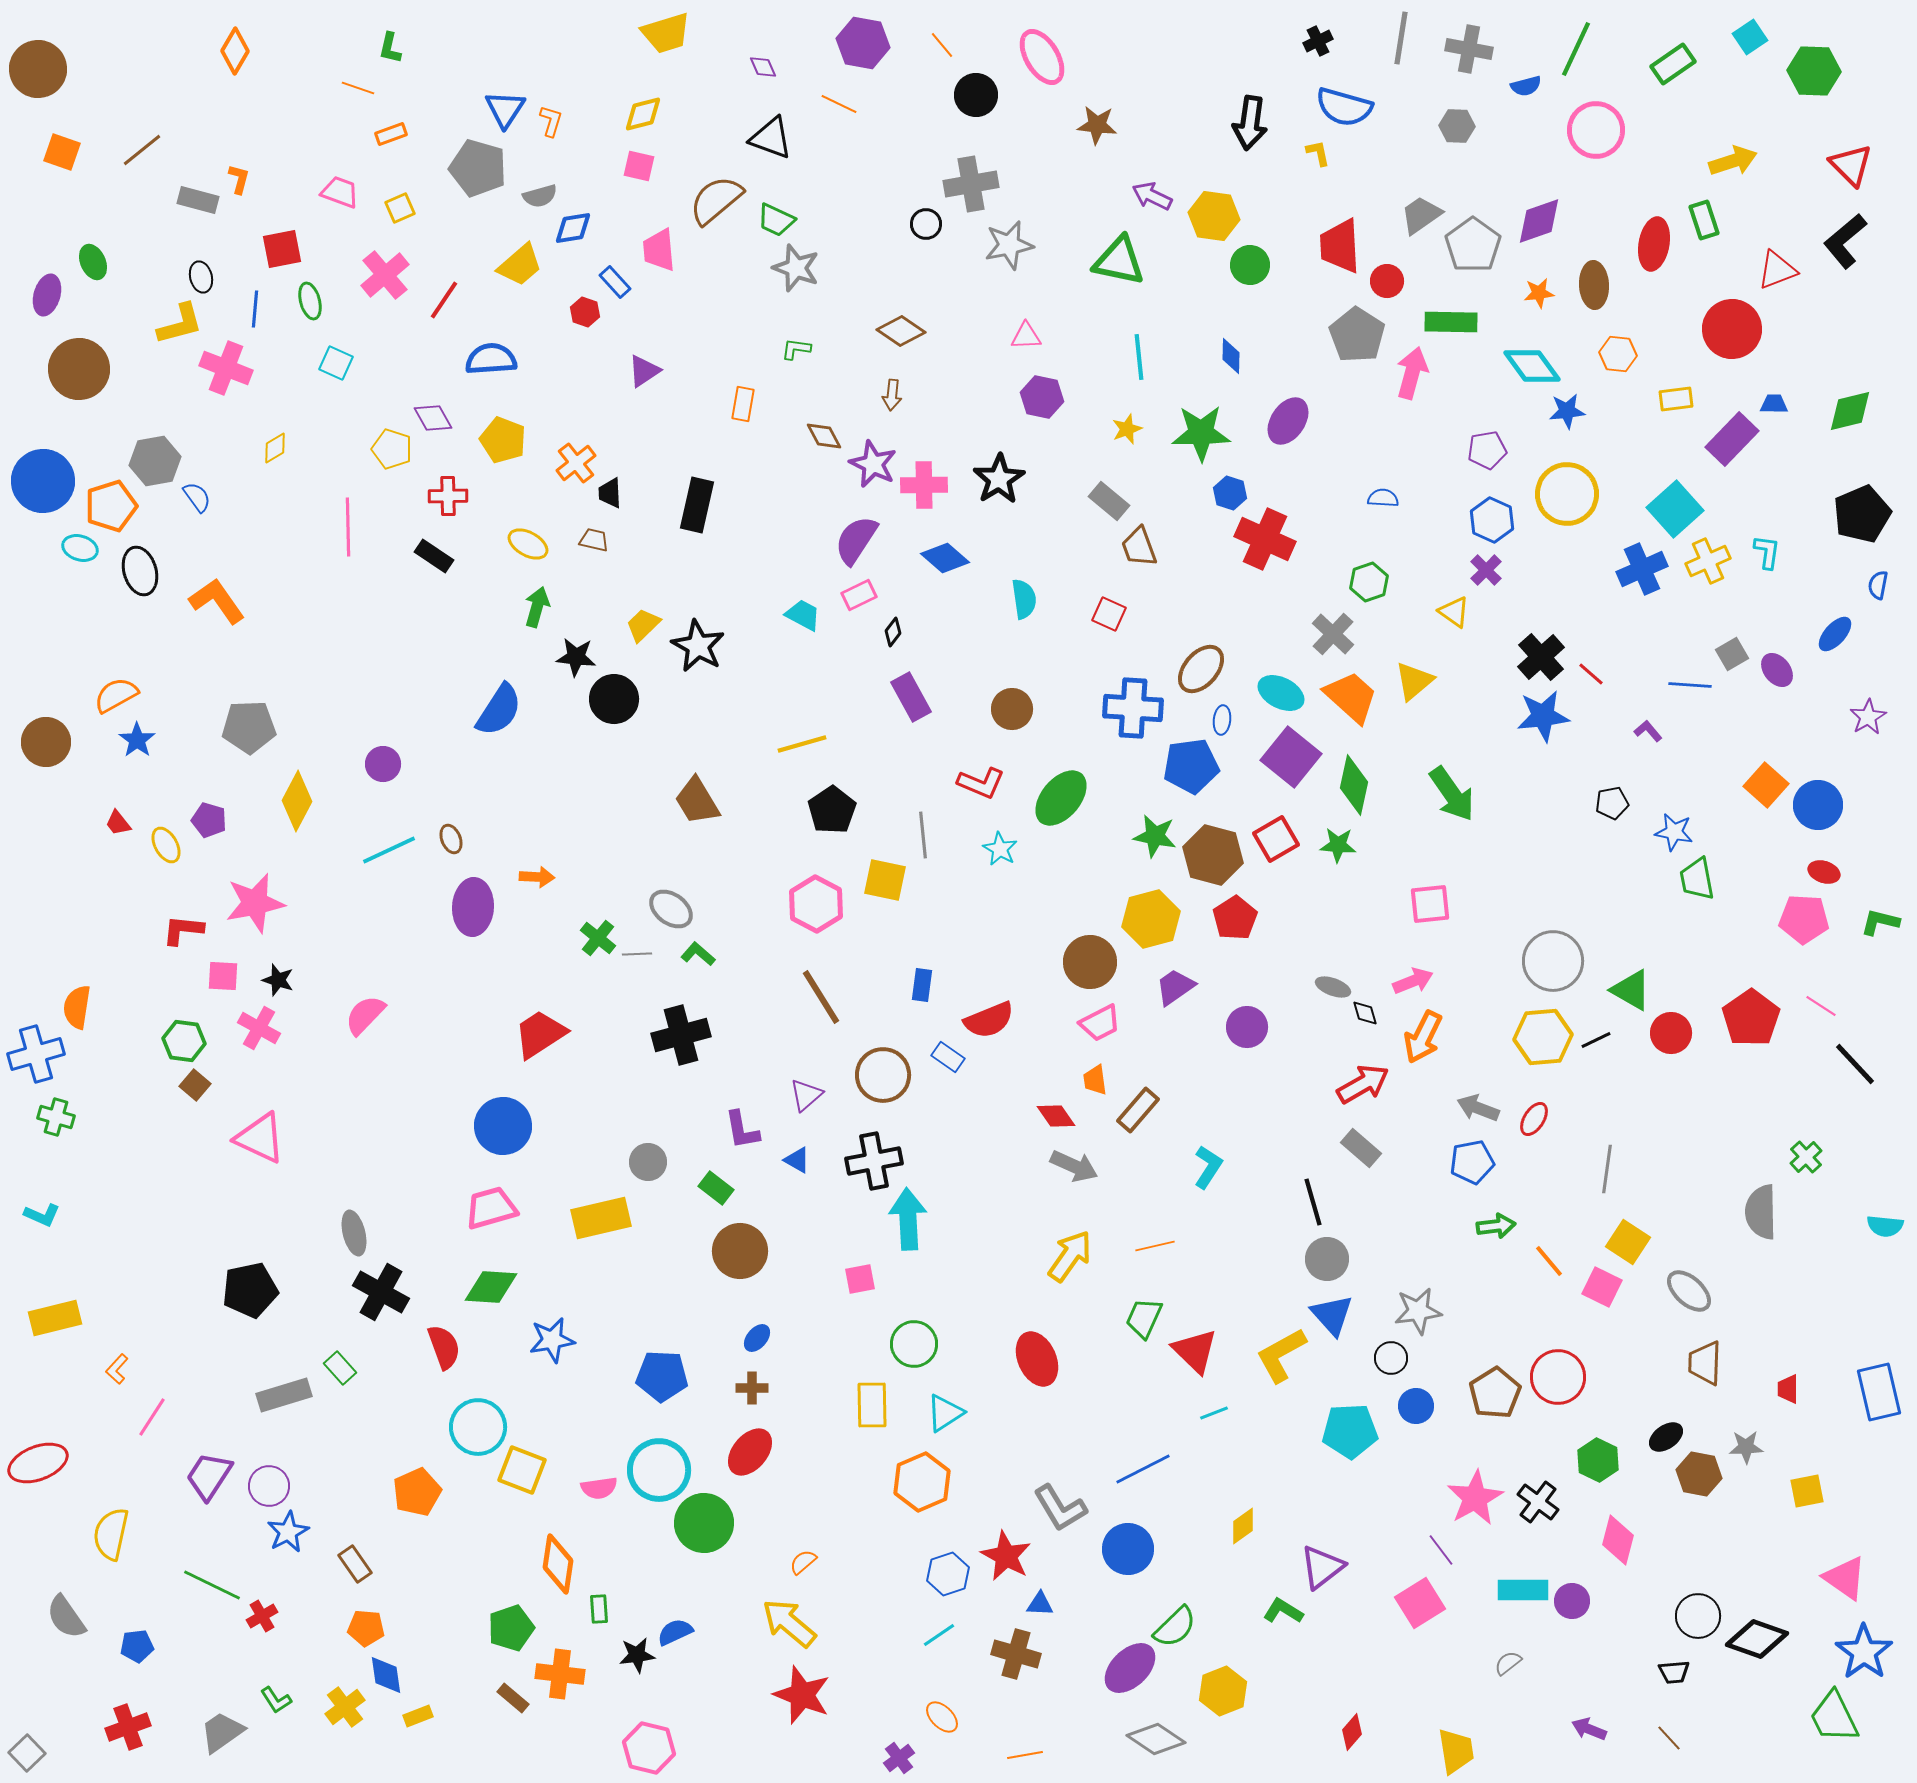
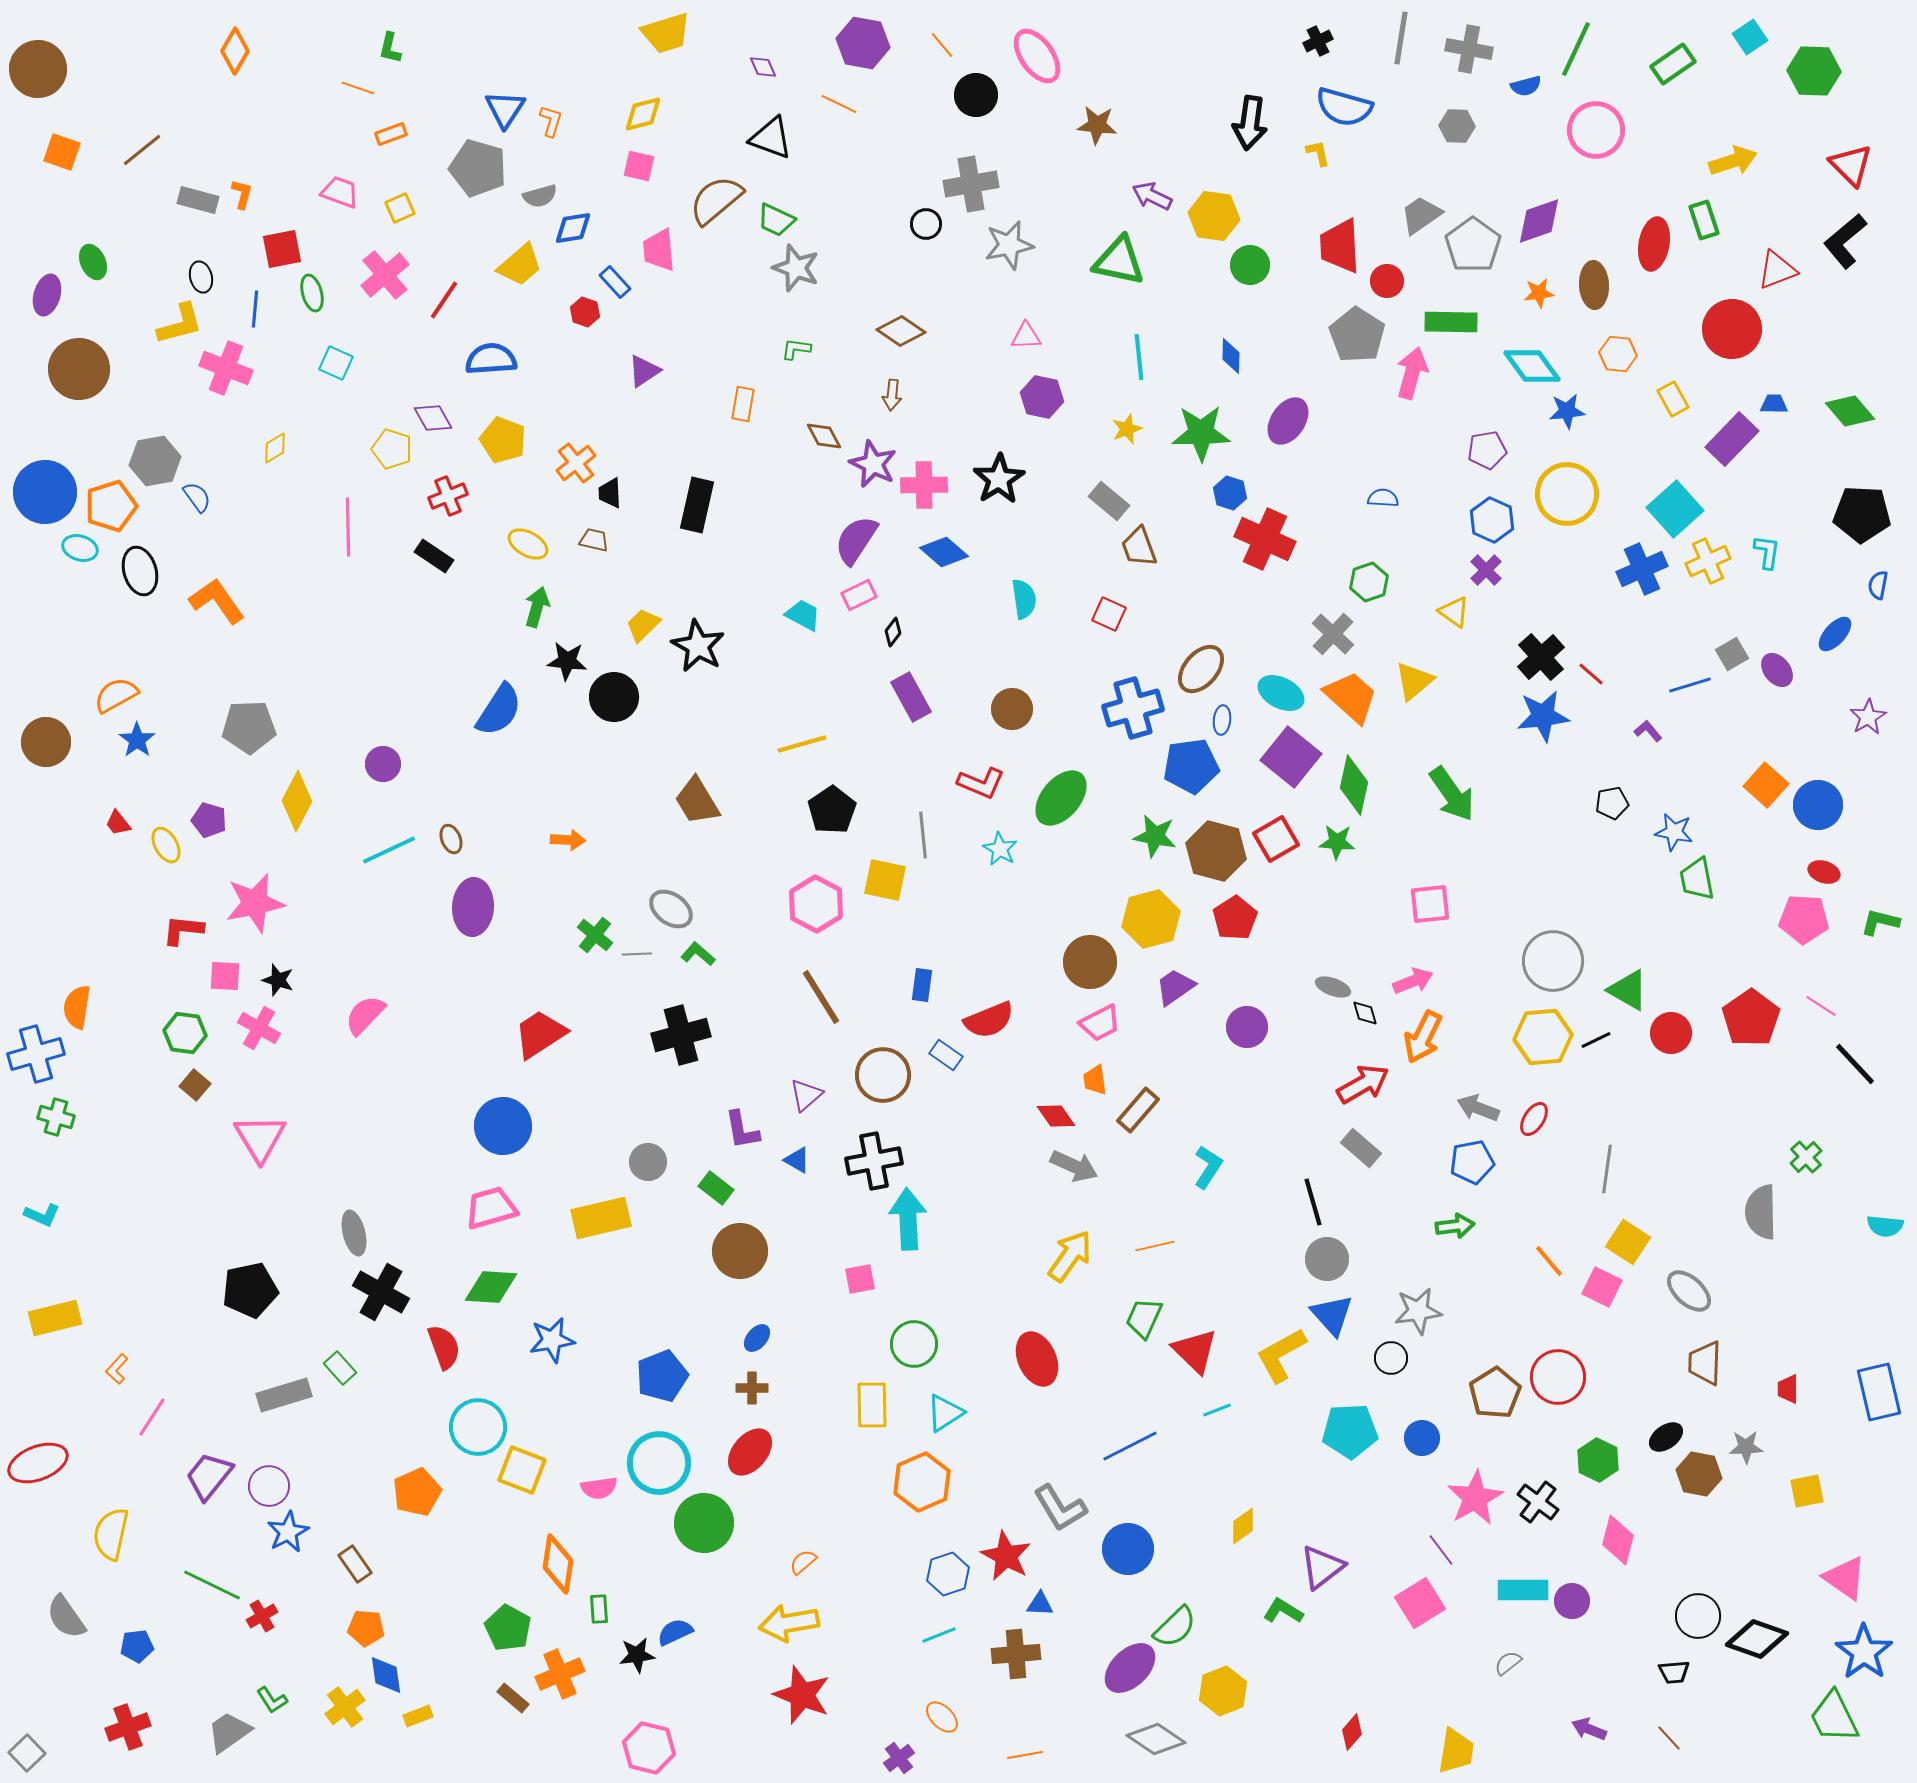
pink ellipse at (1042, 57): moved 5 px left, 1 px up; rotated 4 degrees counterclockwise
orange L-shape at (239, 179): moved 3 px right, 15 px down
green ellipse at (310, 301): moved 2 px right, 8 px up
yellow rectangle at (1676, 399): moved 3 px left; rotated 68 degrees clockwise
green diamond at (1850, 411): rotated 63 degrees clockwise
blue circle at (43, 481): moved 2 px right, 11 px down
red cross at (448, 496): rotated 21 degrees counterclockwise
black pentagon at (1862, 514): rotated 26 degrees clockwise
blue diamond at (945, 558): moved 1 px left, 6 px up
black star at (576, 657): moved 9 px left, 4 px down
blue line at (1690, 685): rotated 21 degrees counterclockwise
black circle at (614, 699): moved 2 px up
blue cross at (1133, 708): rotated 20 degrees counterclockwise
green star at (1338, 845): moved 1 px left, 3 px up
brown hexagon at (1213, 855): moved 3 px right, 4 px up
orange arrow at (537, 877): moved 31 px right, 37 px up
green cross at (598, 938): moved 3 px left, 3 px up
pink square at (223, 976): moved 2 px right
green triangle at (1631, 990): moved 3 px left
green hexagon at (184, 1041): moved 1 px right, 8 px up
blue rectangle at (948, 1057): moved 2 px left, 2 px up
pink triangle at (260, 1138): rotated 34 degrees clockwise
green arrow at (1496, 1226): moved 41 px left
blue pentagon at (662, 1376): rotated 24 degrees counterclockwise
blue circle at (1416, 1406): moved 6 px right, 32 px down
cyan line at (1214, 1413): moved 3 px right, 3 px up
blue line at (1143, 1469): moved 13 px left, 23 px up
cyan circle at (659, 1470): moved 7 px up
purple trapezoid at (209, 1476): rotated 6 degrees clockwise
yellow arrow at (789, 1623): rotated 50 degrees counterclockwise
green pentagon at (511, 1628): moved 3 px left; rotated 24 degrees counterclockwise
cyan line at (939, 1635): rotated 12 degrees clockwise
brown cross at (1016, 1654): rotated 21 degrees counterclockwise
orange cross at (560, 1674): rotated 30 degrees counterclockwise
green L-shape at (276, 1700): moved 4 px left
gray trapezoid at (222, 1732): moved 7 px right
yellow trapezoid at (1456, 1751): rotated 18 degrees clockwise
